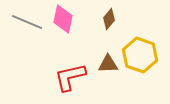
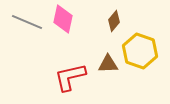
brown diamond: moved 5 px right, 2 px down
yellow hexagon: moved 4 px up
